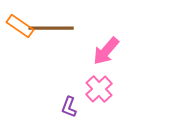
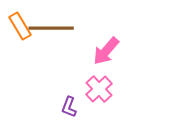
orange rectangle: rotated 24 degrees clockwise
